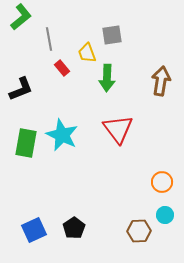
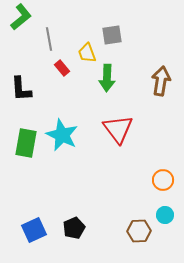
black L-shape: rotated 108 degrees clockwise
orange circle: moved 1 px right, 2 px up
black pentagon: rotated 10 degrees clockwise
